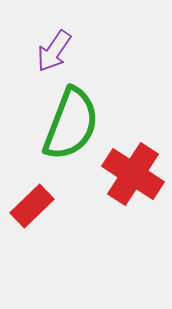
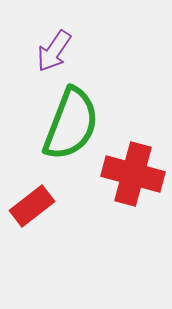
red cross: rotated 18 degrees counterclockwise
red rectangle: rotated 6 degrees clockwise
